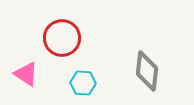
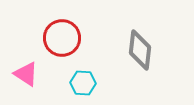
gray diamond: moved 7 px left, 21 px up
